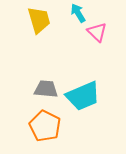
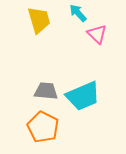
cyan arrow: rotated 12 degrees counterclockwise
pink triangle: moved 2 px down
gray trapezoid: moved 2 px down
orange pentagon: moved 2 px left, 1 px down
